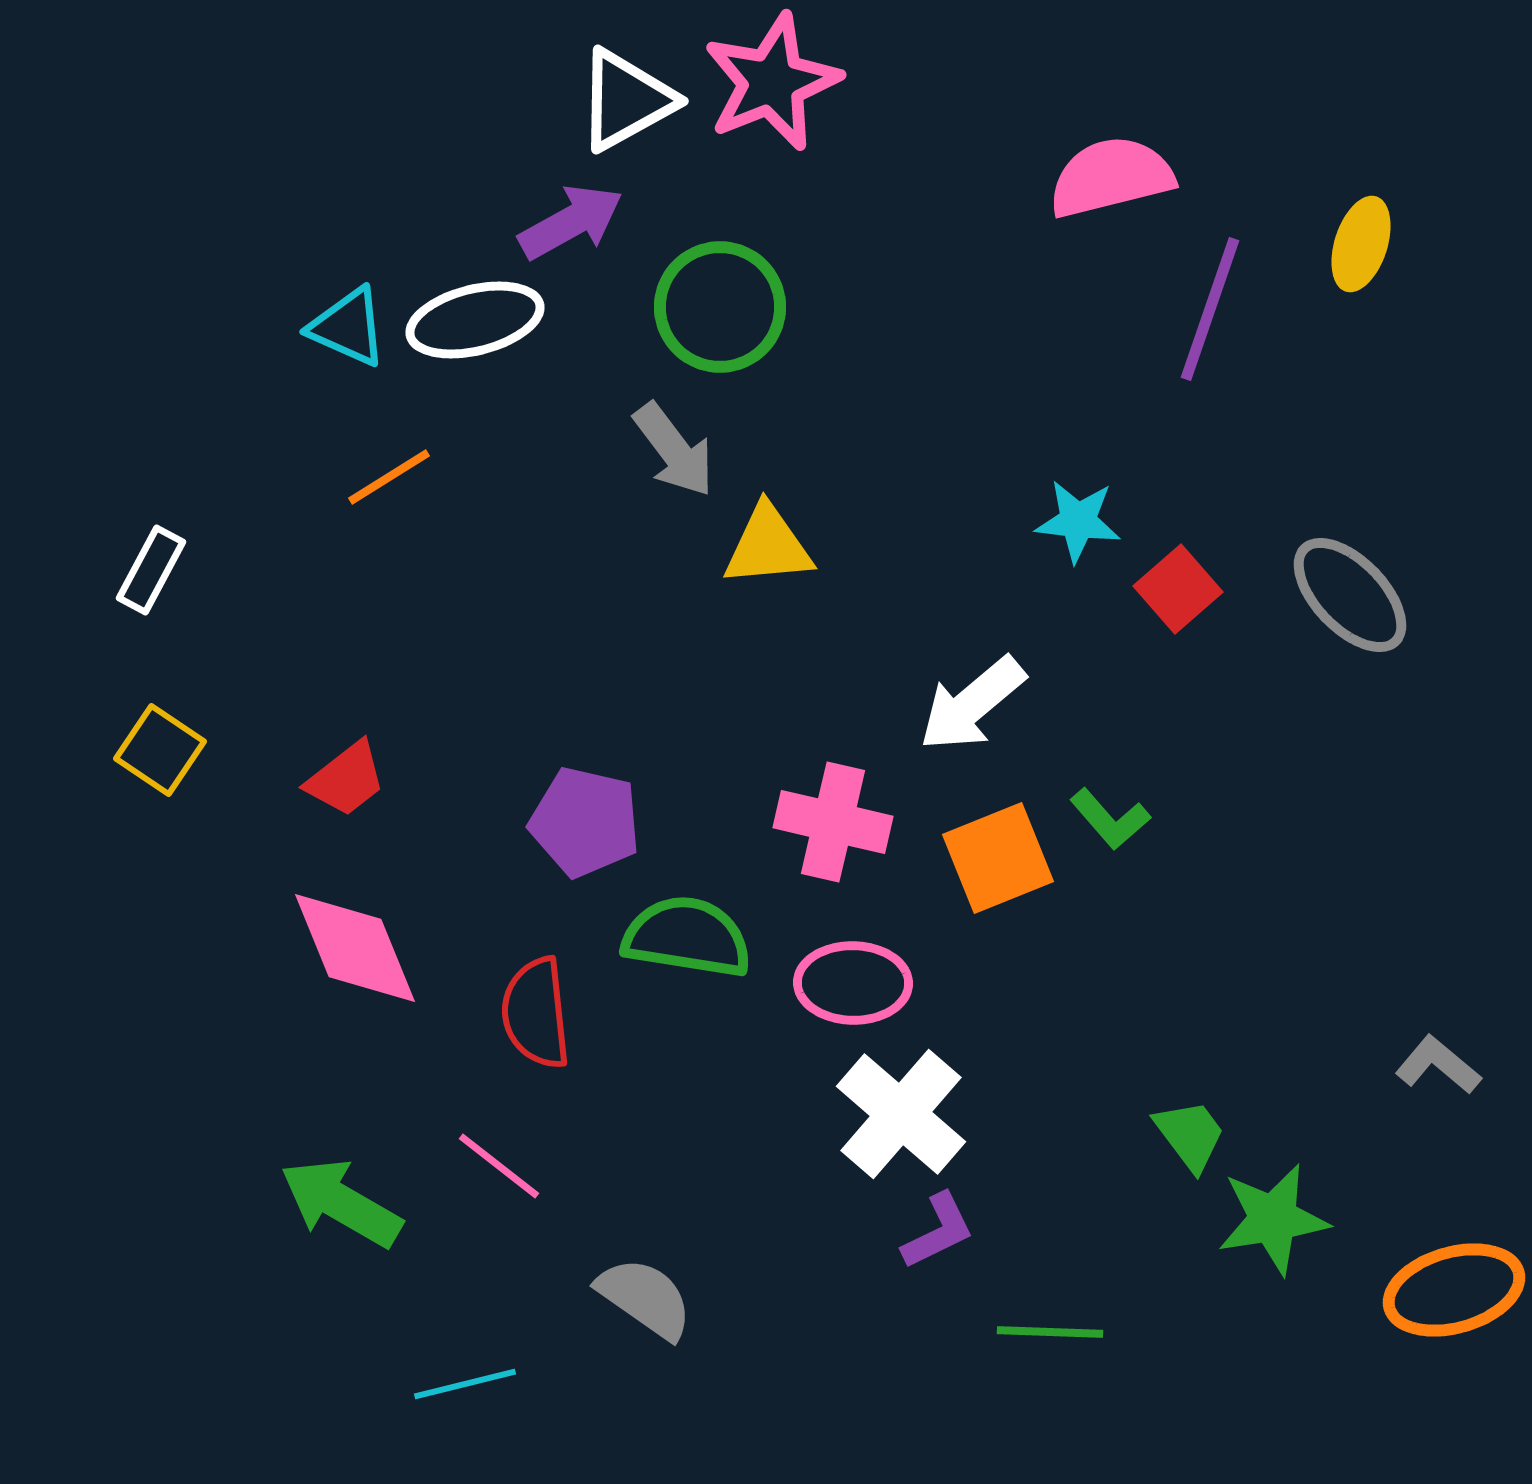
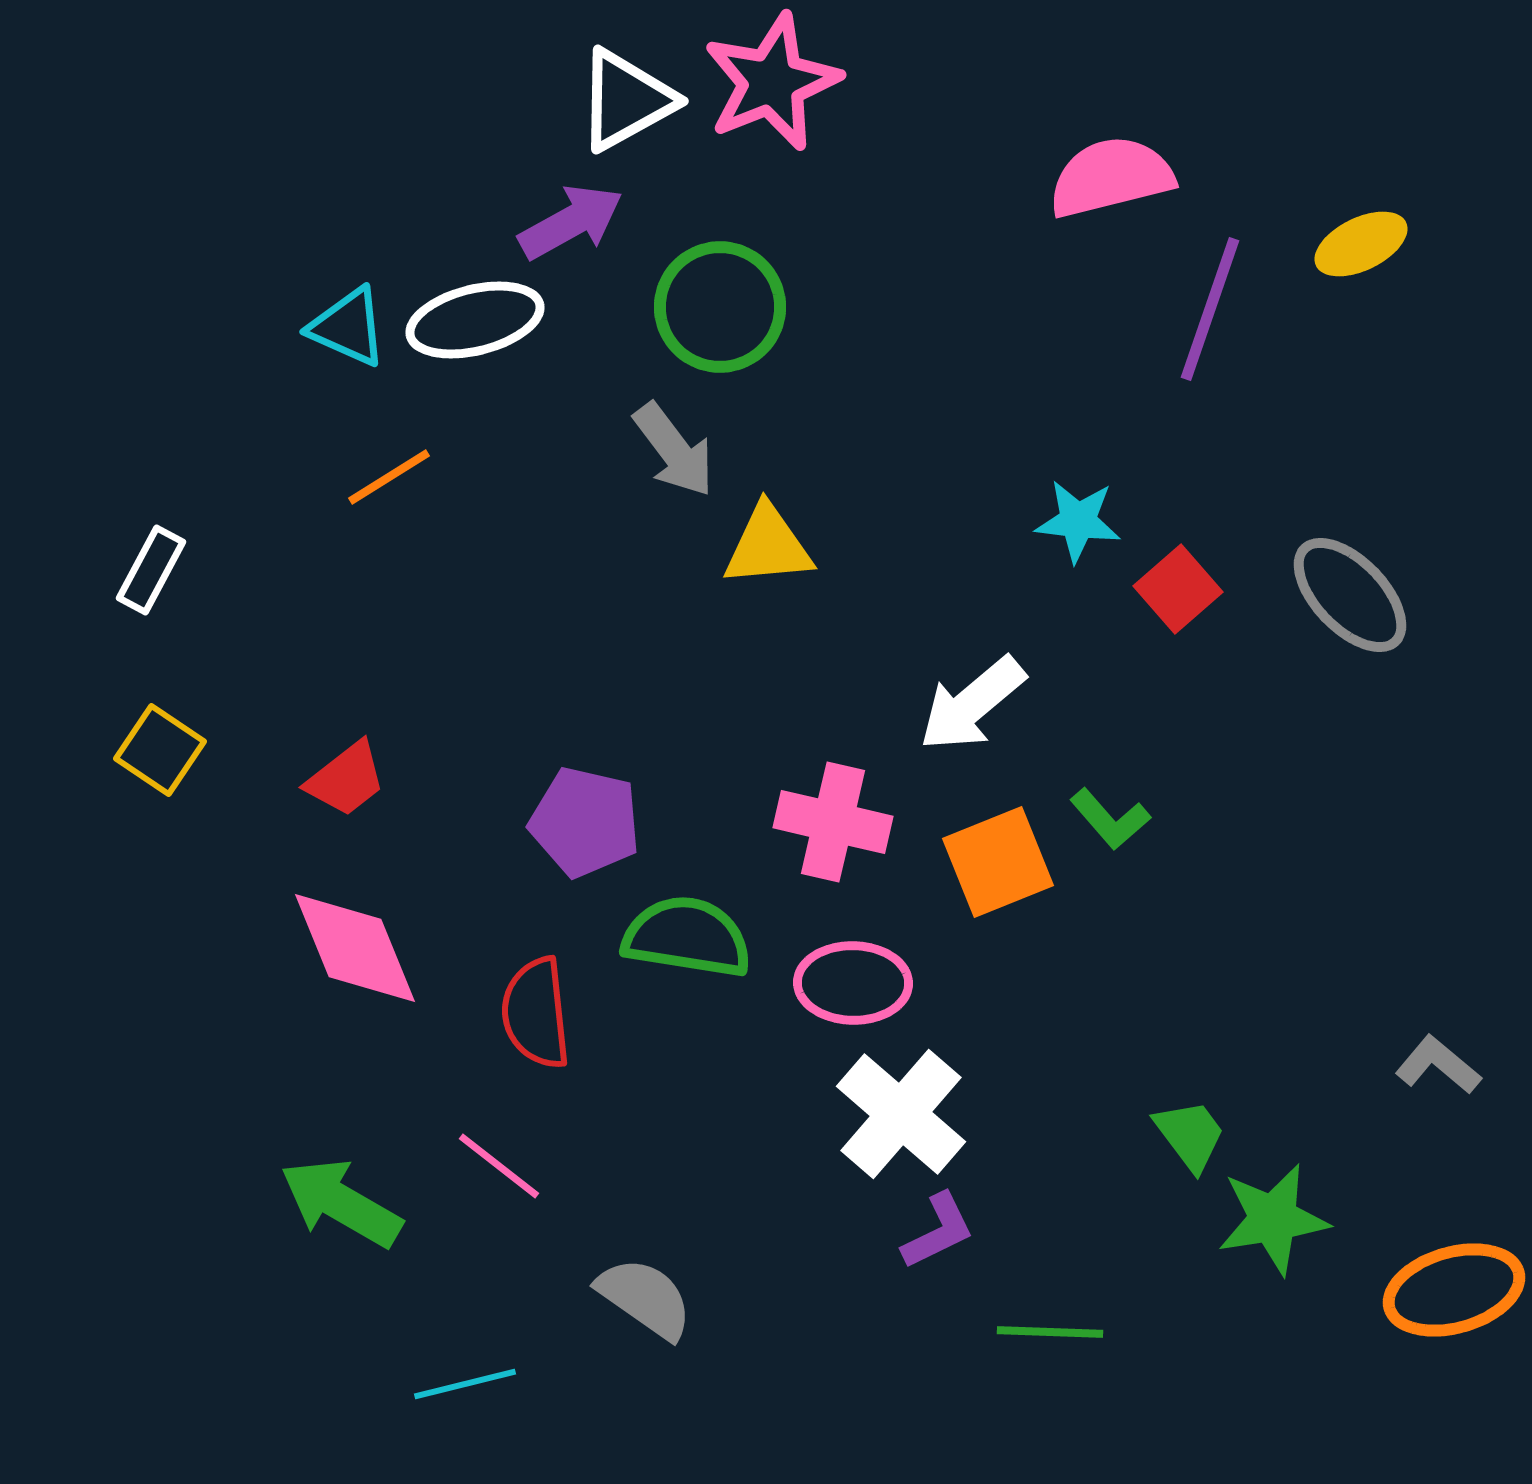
yellow ellipse: rotated 46 degrees clockwise
orange square: moved 4 px down
